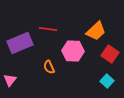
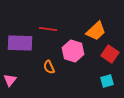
purple rectangle: rotated 25 degrees clockwise
pink hexagon: rotated 15 degrees clockwise
cyan square: rotated 32 degrees clockwise
